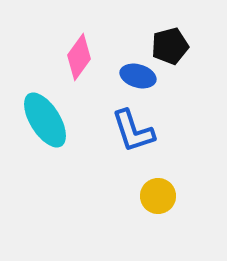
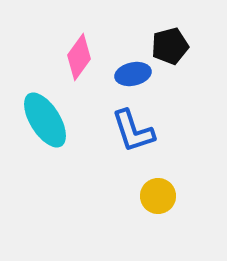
blue ellipse: moved 5 px left, 2 px up; rotated 28 degrees counterclockwise
